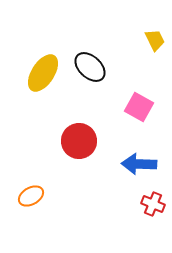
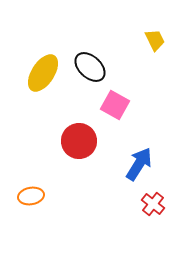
pink square: moved 24 px left, 2 px up
blue arrow: rotated 120 degrees clockwise
orange ellipse: rotated 20 degrees clockwise
red cross: rotated 15 degrees clockwise
